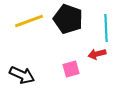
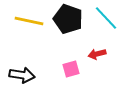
yellow line: rotated 32 degrees clockwise
cyan line: moved 10 px up; rotated 40 degrees counterclockwise
black arrow: rotated 15 degrees counterclockwise
